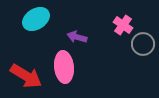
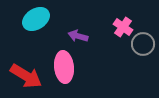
pink cross: moved 2 px down
purple arrow: moved 1 px right, 1 px up
